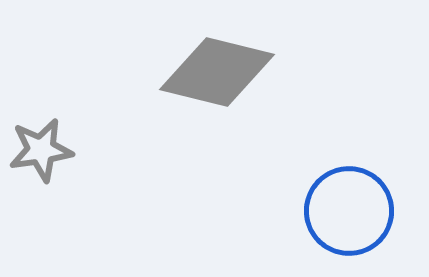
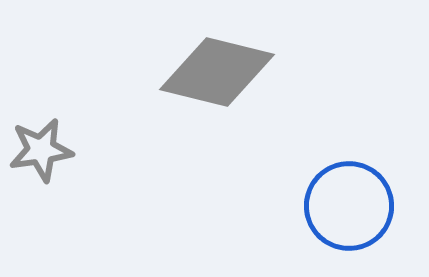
blue circle: moved 5 px up
